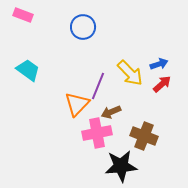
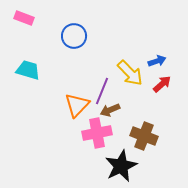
pink rectangle: moved 1 px right, 3 px down
blue circle: moved 9 px left, 9 px down
blue arrow: moved 2 px left, 3 px up
cyan trapezoid: rotated 20 degrees counterclockwise
purple line: moved 4 px right, 5 px down
orange triangle: moved 1 px down
brown arrow: moved 1 px left, 2 px up
black star: rotated 20 degrees counterclockwise
